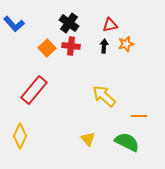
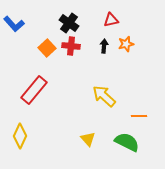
red triangle: moved 1 px right, 5 px up
